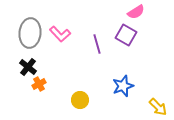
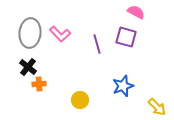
pink semicircle: rotated 120 degrees counterclockwise
purple square: moved 2 px down; rotated 15 degrees counterclockwise
orange cross: rotated 24 degrees clockwise
yellow arrow: moved 1 px left
